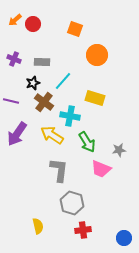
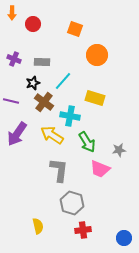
orange arrow: moved 3 px left, 7 px up; rotated 48 degrees counterclockwise
pink trapezoid: moved 1 px left
